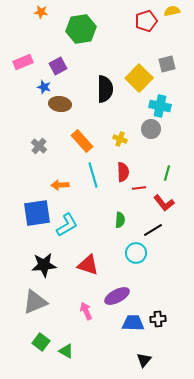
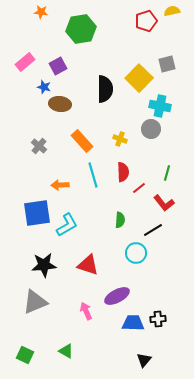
pink rectangle: moved 2 px right; rotated 18 degrees counterclockwise
red line: rotated 32 degrees counterclockwise
green square: moved 16 px left, 13 px down; rotated 12 degrees counterclockwise
